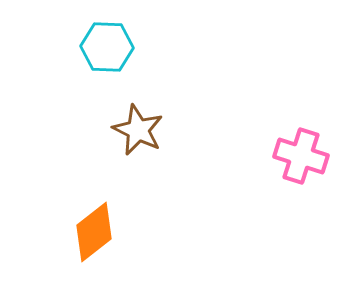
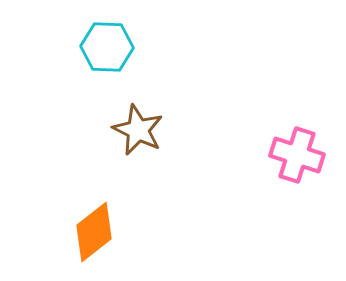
pink cross: moved 4 px left, 1 px up
